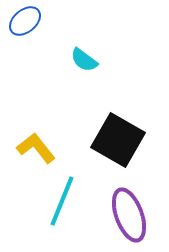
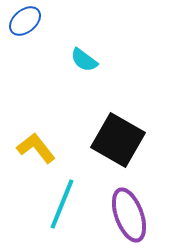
cyan line: moved 3 px down
